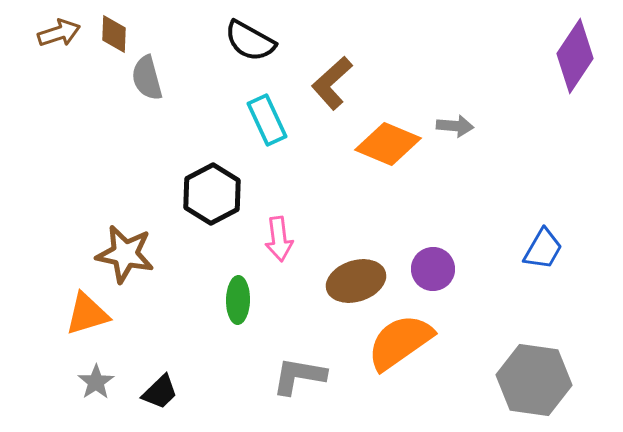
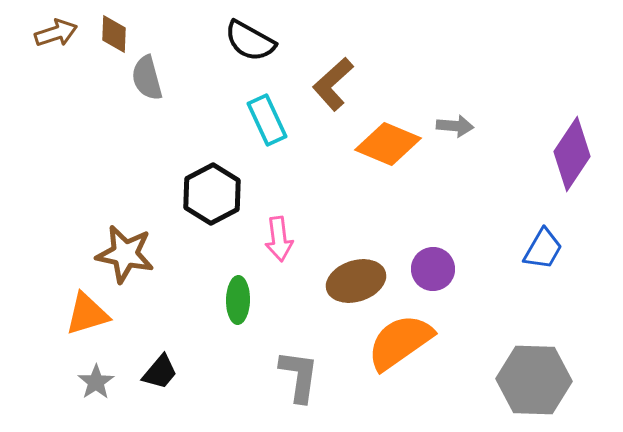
brown arrow: moved 3 px left
purple diamond: moved 3 px left, 98 px down
brown L-shape: moved 1 px right, 1 px down
gray L-shape: rotated 88 degrees clockwise
gray hexagon: rotated 6 degrees counterclockwise
black trapezoid: moved 20 px up; rotated 6 degrees counterclockwise
